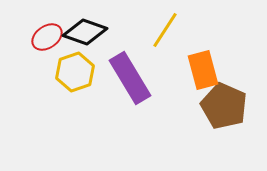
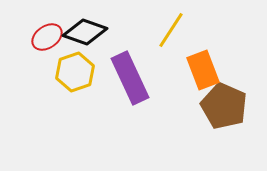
yellow line: moved 6 px right
orange rectangle: rotated 6 degrees counterclockwise
purple rectangle: rotated 6 degrees clockwise
